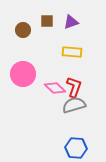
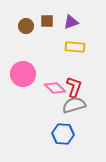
brown circle: moved 3 px right, 4 px up
yellow rectangle: moved 3 px right, 5 px up
blue hexagon: moved 13 px left, 14 px up
